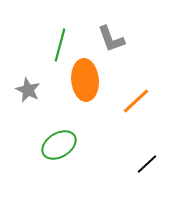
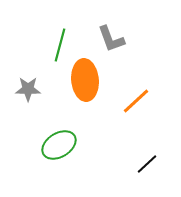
gray star: moved 1 px up; rotated 25 degrees counterclockwise
